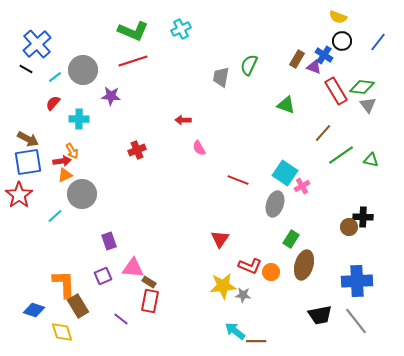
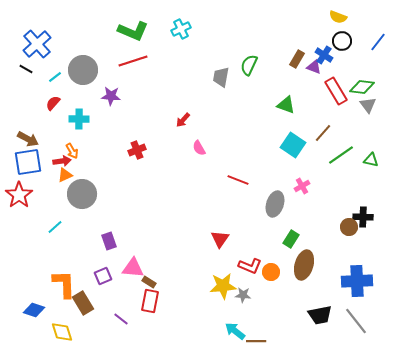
red arrow at (183, 120): rotated 49 degrees counterclockwise
cyan square at (285, 173): moved 8 px right, 28 px up
cyan line at (55, 216): moved 11 px down
brown rectangle at (78, 306): moved 5 px right, 3 px up
